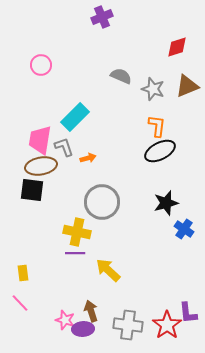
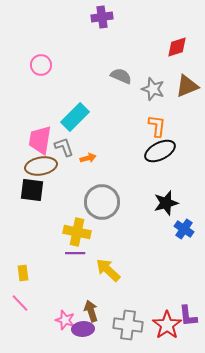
purple cross: rotated 15 degrees clockwise
purple L-shape: moved 3 px down
